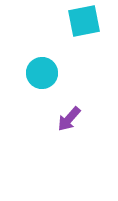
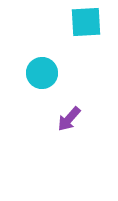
cyan square: moved 2 px right, 1 px down; rotated 8 degrees clockwise
